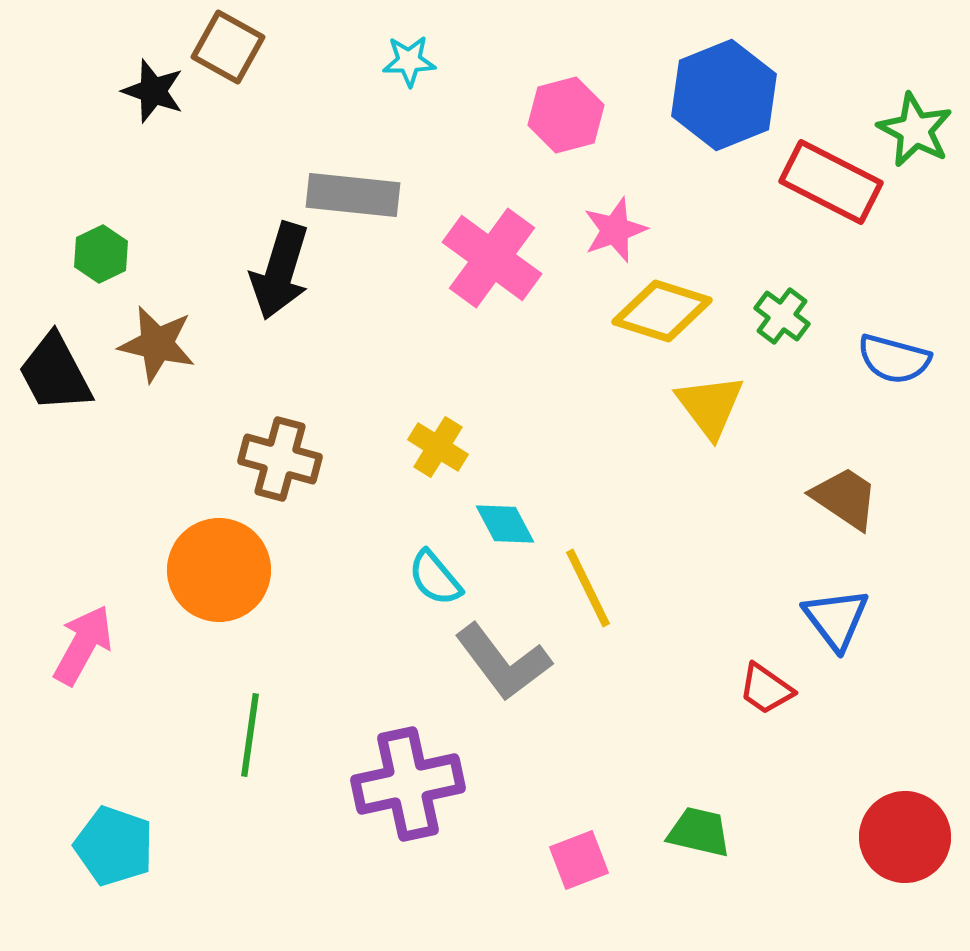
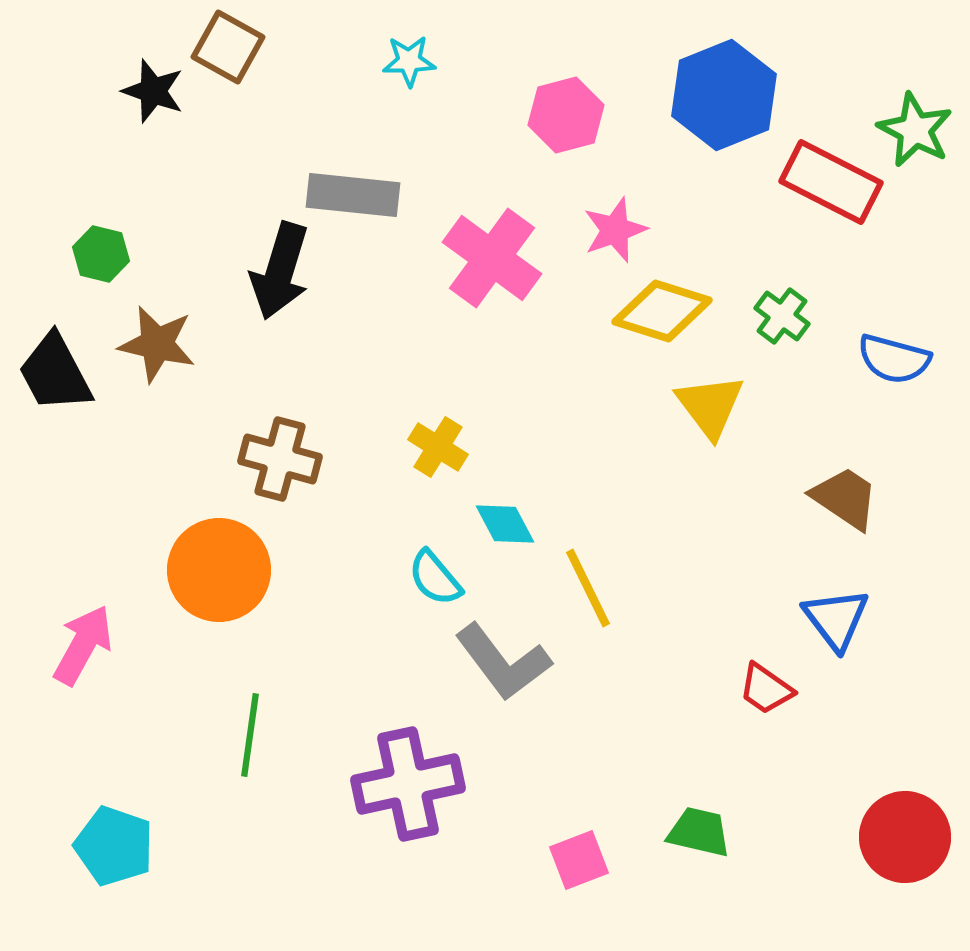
green hexagon: rotated 20 degrees counterclockwise
